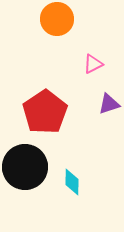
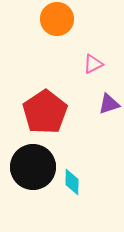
black circle: moved 8 px right
